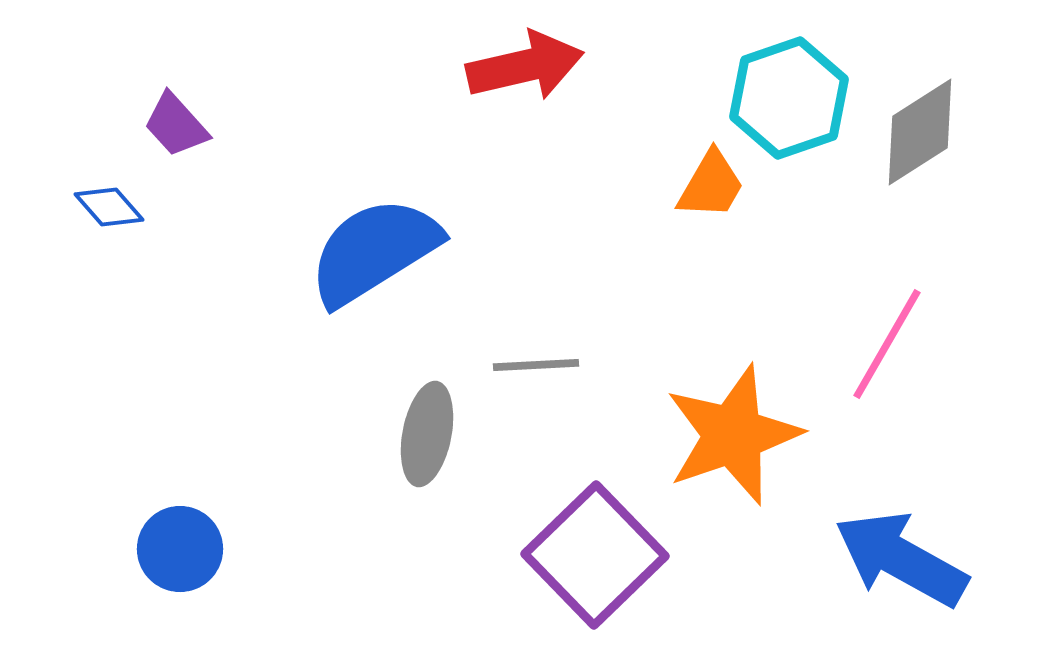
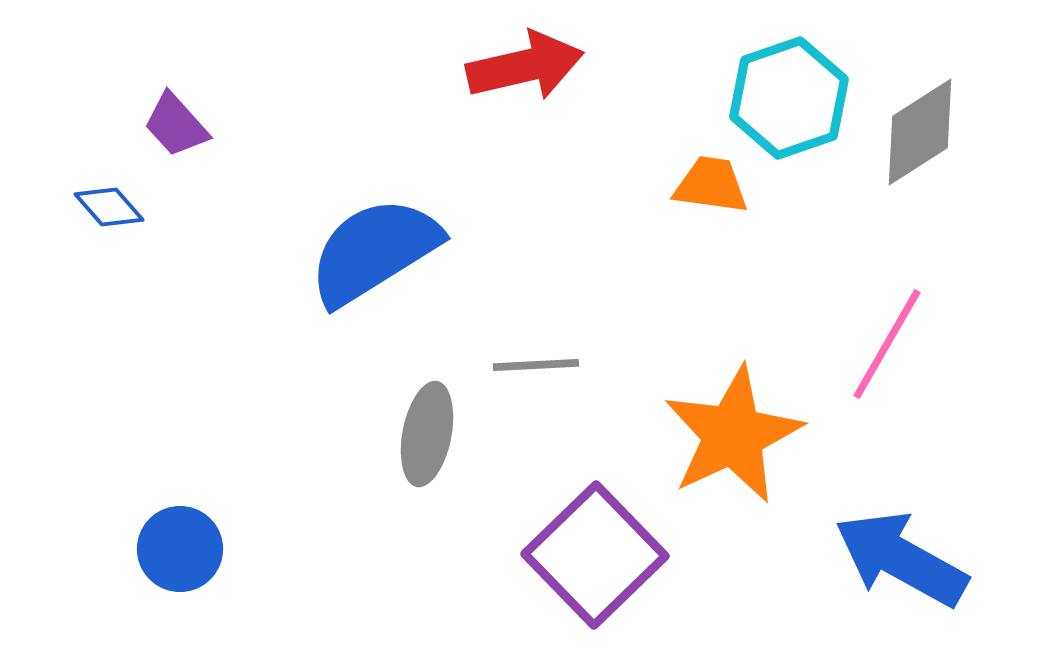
orange trapezoid: rotated 112 degrees counterclockwise
orange star: rotated 6 degrees counterclockwise
